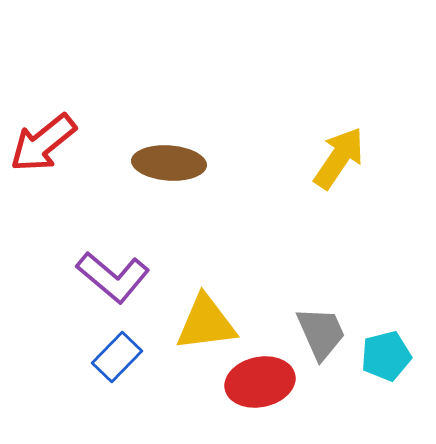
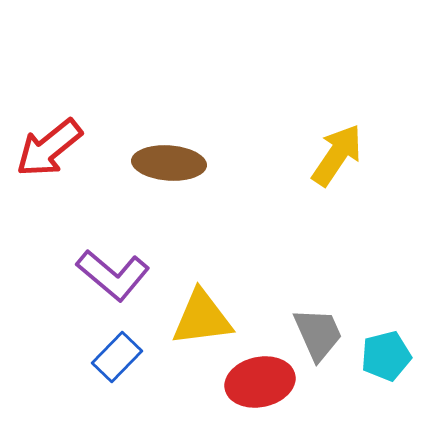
red arrow: moved 6 px right, 5 px down
yellow arrow: moved 2 px left, 3 px up
purple L-shape: moved 2 px up
yellow triangle: moved 4 px left, 5 px up
gray trapezoid: moved 3 px left, 1 px down
